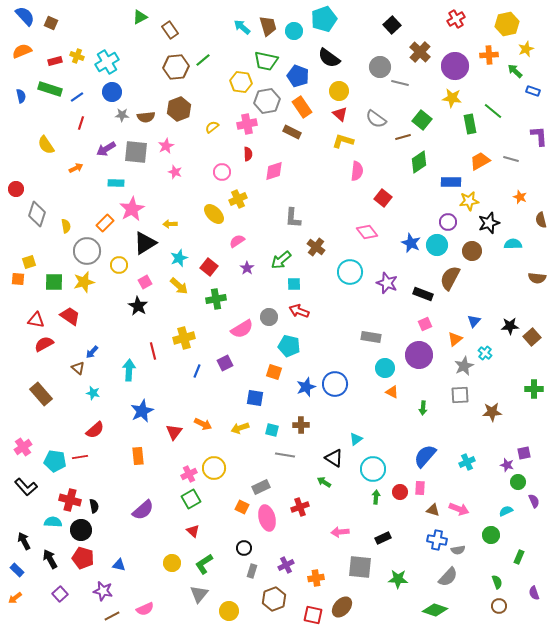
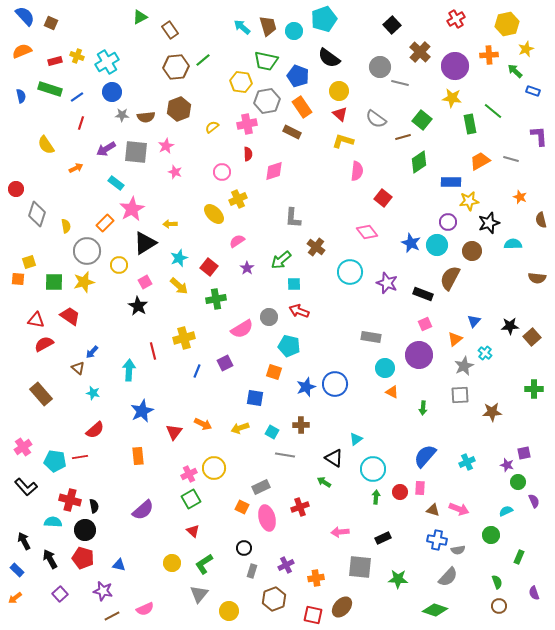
cyan rectangle at (116, 183): rotated 35 degrees clockwise
cyan square at (272, 430): moved 2 px down; rotated 16 degrees clockwise
black circle at (81, 530): moved 4 px right
